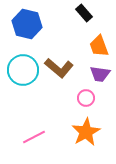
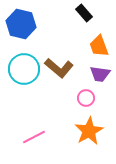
blue hexagon: moved 6 px left
cyan circle: moved 1 px right, 1 px up
orange star: moved 3 px right, 1 px up
